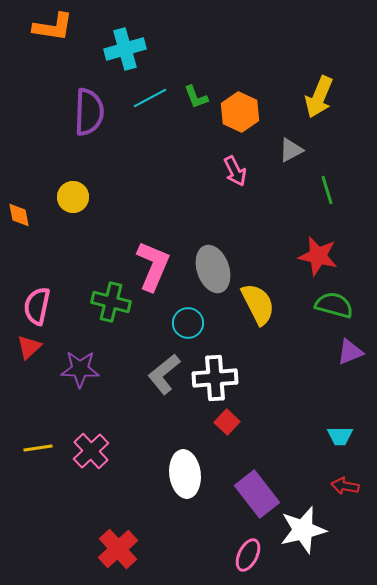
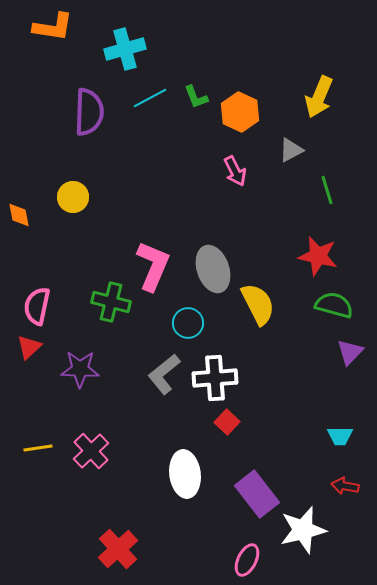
purple triangle: rotated 24 degrees counterclockwise
pink ellipse: moved 1 px left, 5 px down
